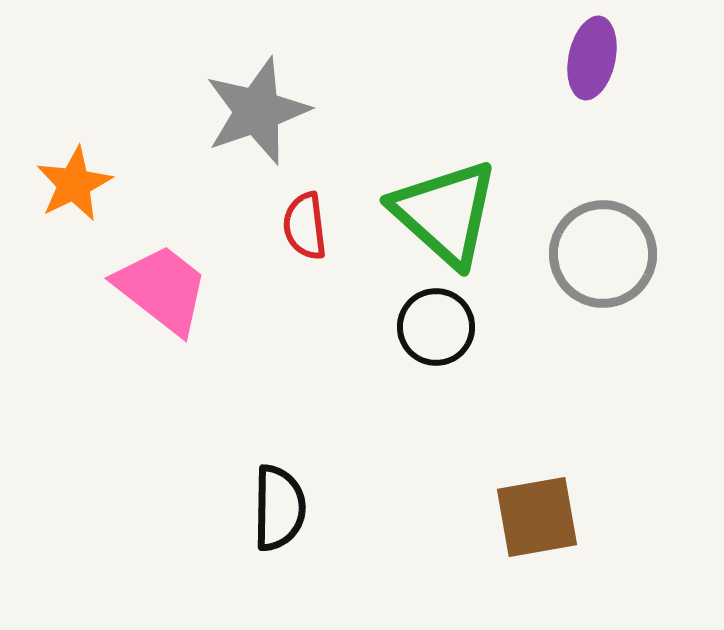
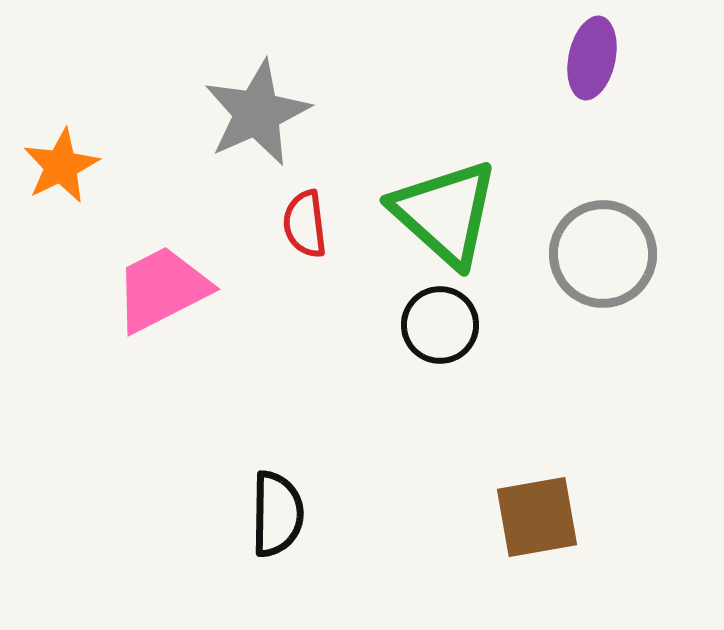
gray star: moved 2 px down; rotated 5 degrees counterclockwise
orange star: moved 13 px left, 18 px up
red semicircle: moved 2 px up
pink trapezoid: rotated 65 degrees counterclockwise
black circle: moved 4 px right, 2 px up
black semicircle: moved 2 px left, 6 px down
